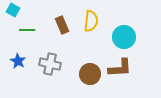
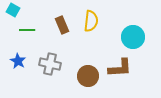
cyan circle: moved 9 px right
brown circle: moved 2 px left, 2 px down
